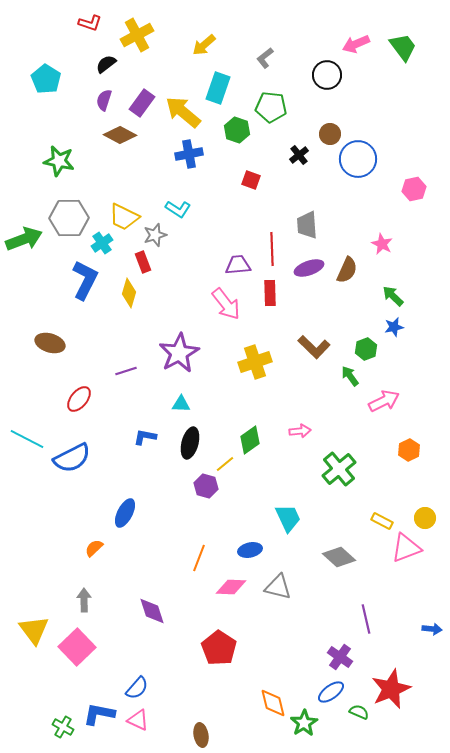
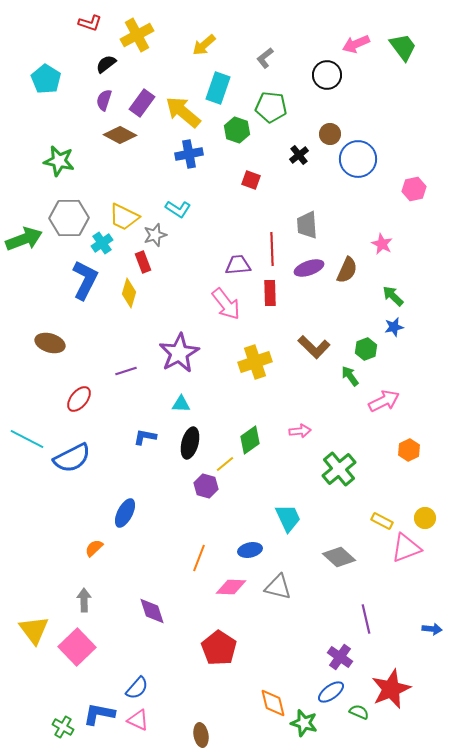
green star at (304, 723): rotated 24 degrees counterclockwise
